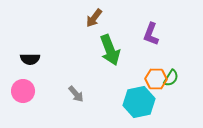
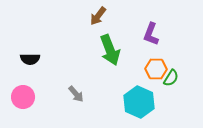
brown arrow: moved 4 px right, 2 px up
orange hexagon: moved 10 px up
pink circle: moved 6 px down
cyan hexagon: rotated 24 degrees counterclockwise
